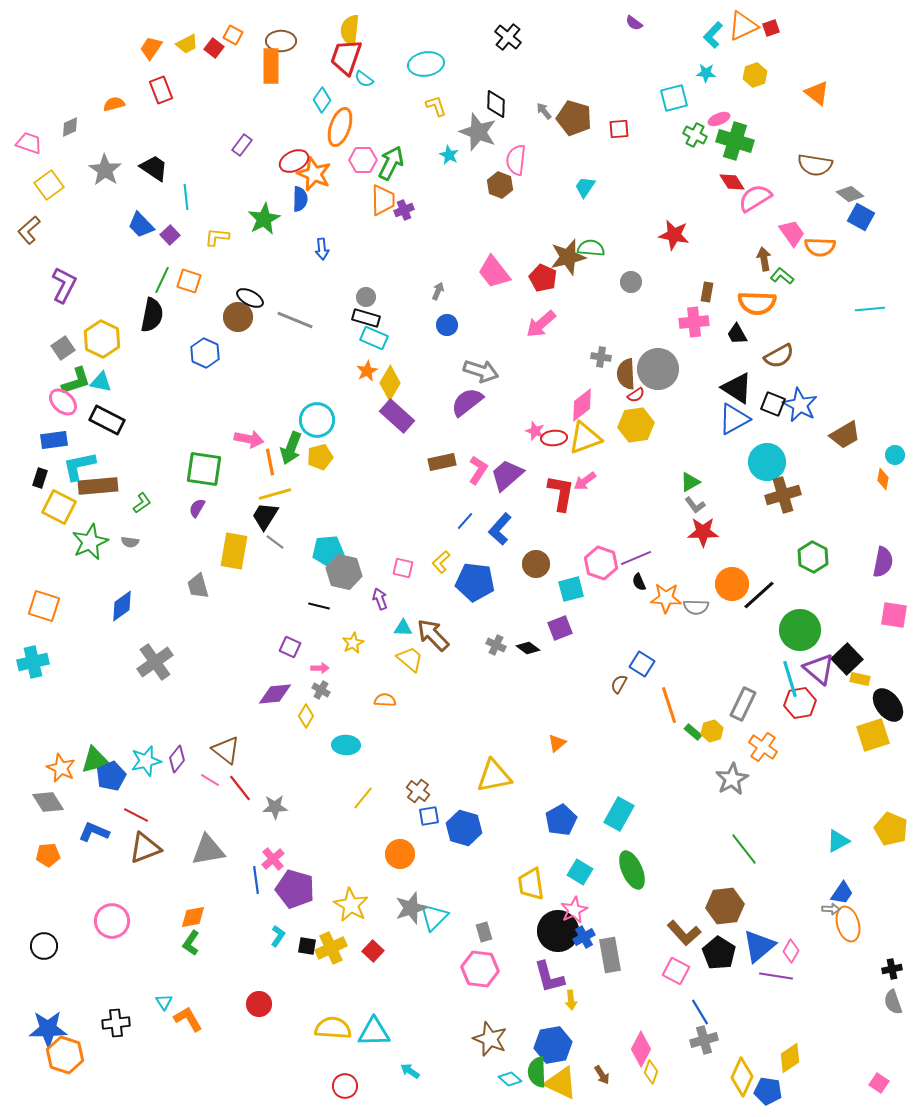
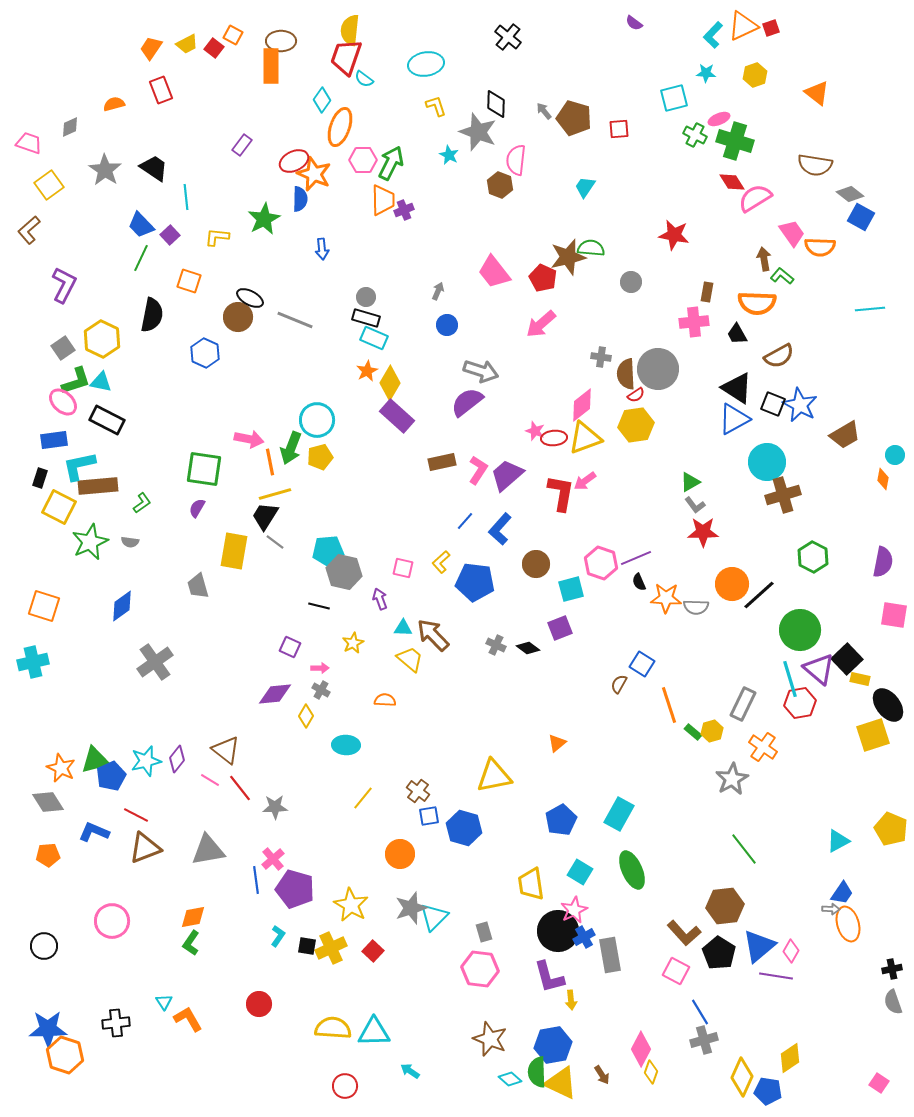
green line at (162, 280): moved 21 px left, 22 px up
